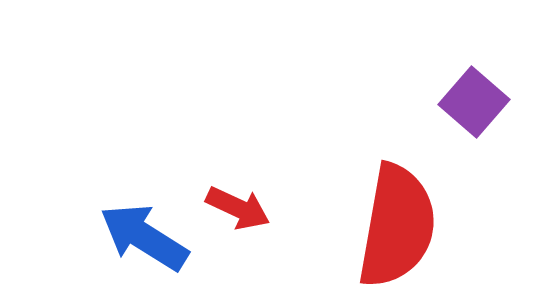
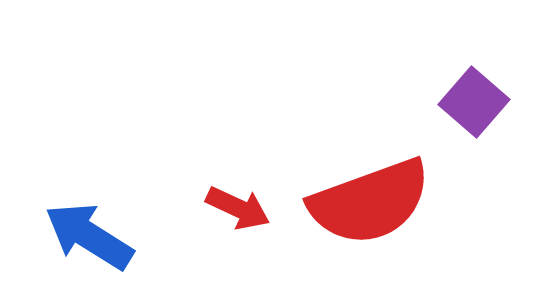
red semicircle: moved 27 px left, 24 px up; rotated 60 degrees clockwise
blue arrow: moved 55 px left, 1 px up
